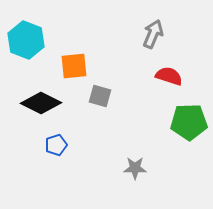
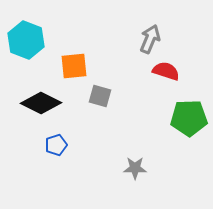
gray arrow: moved 3 px left, 5 px down
red semicircle: moved 3 px left, 5 px up
green pentagon: moved 4 px up
